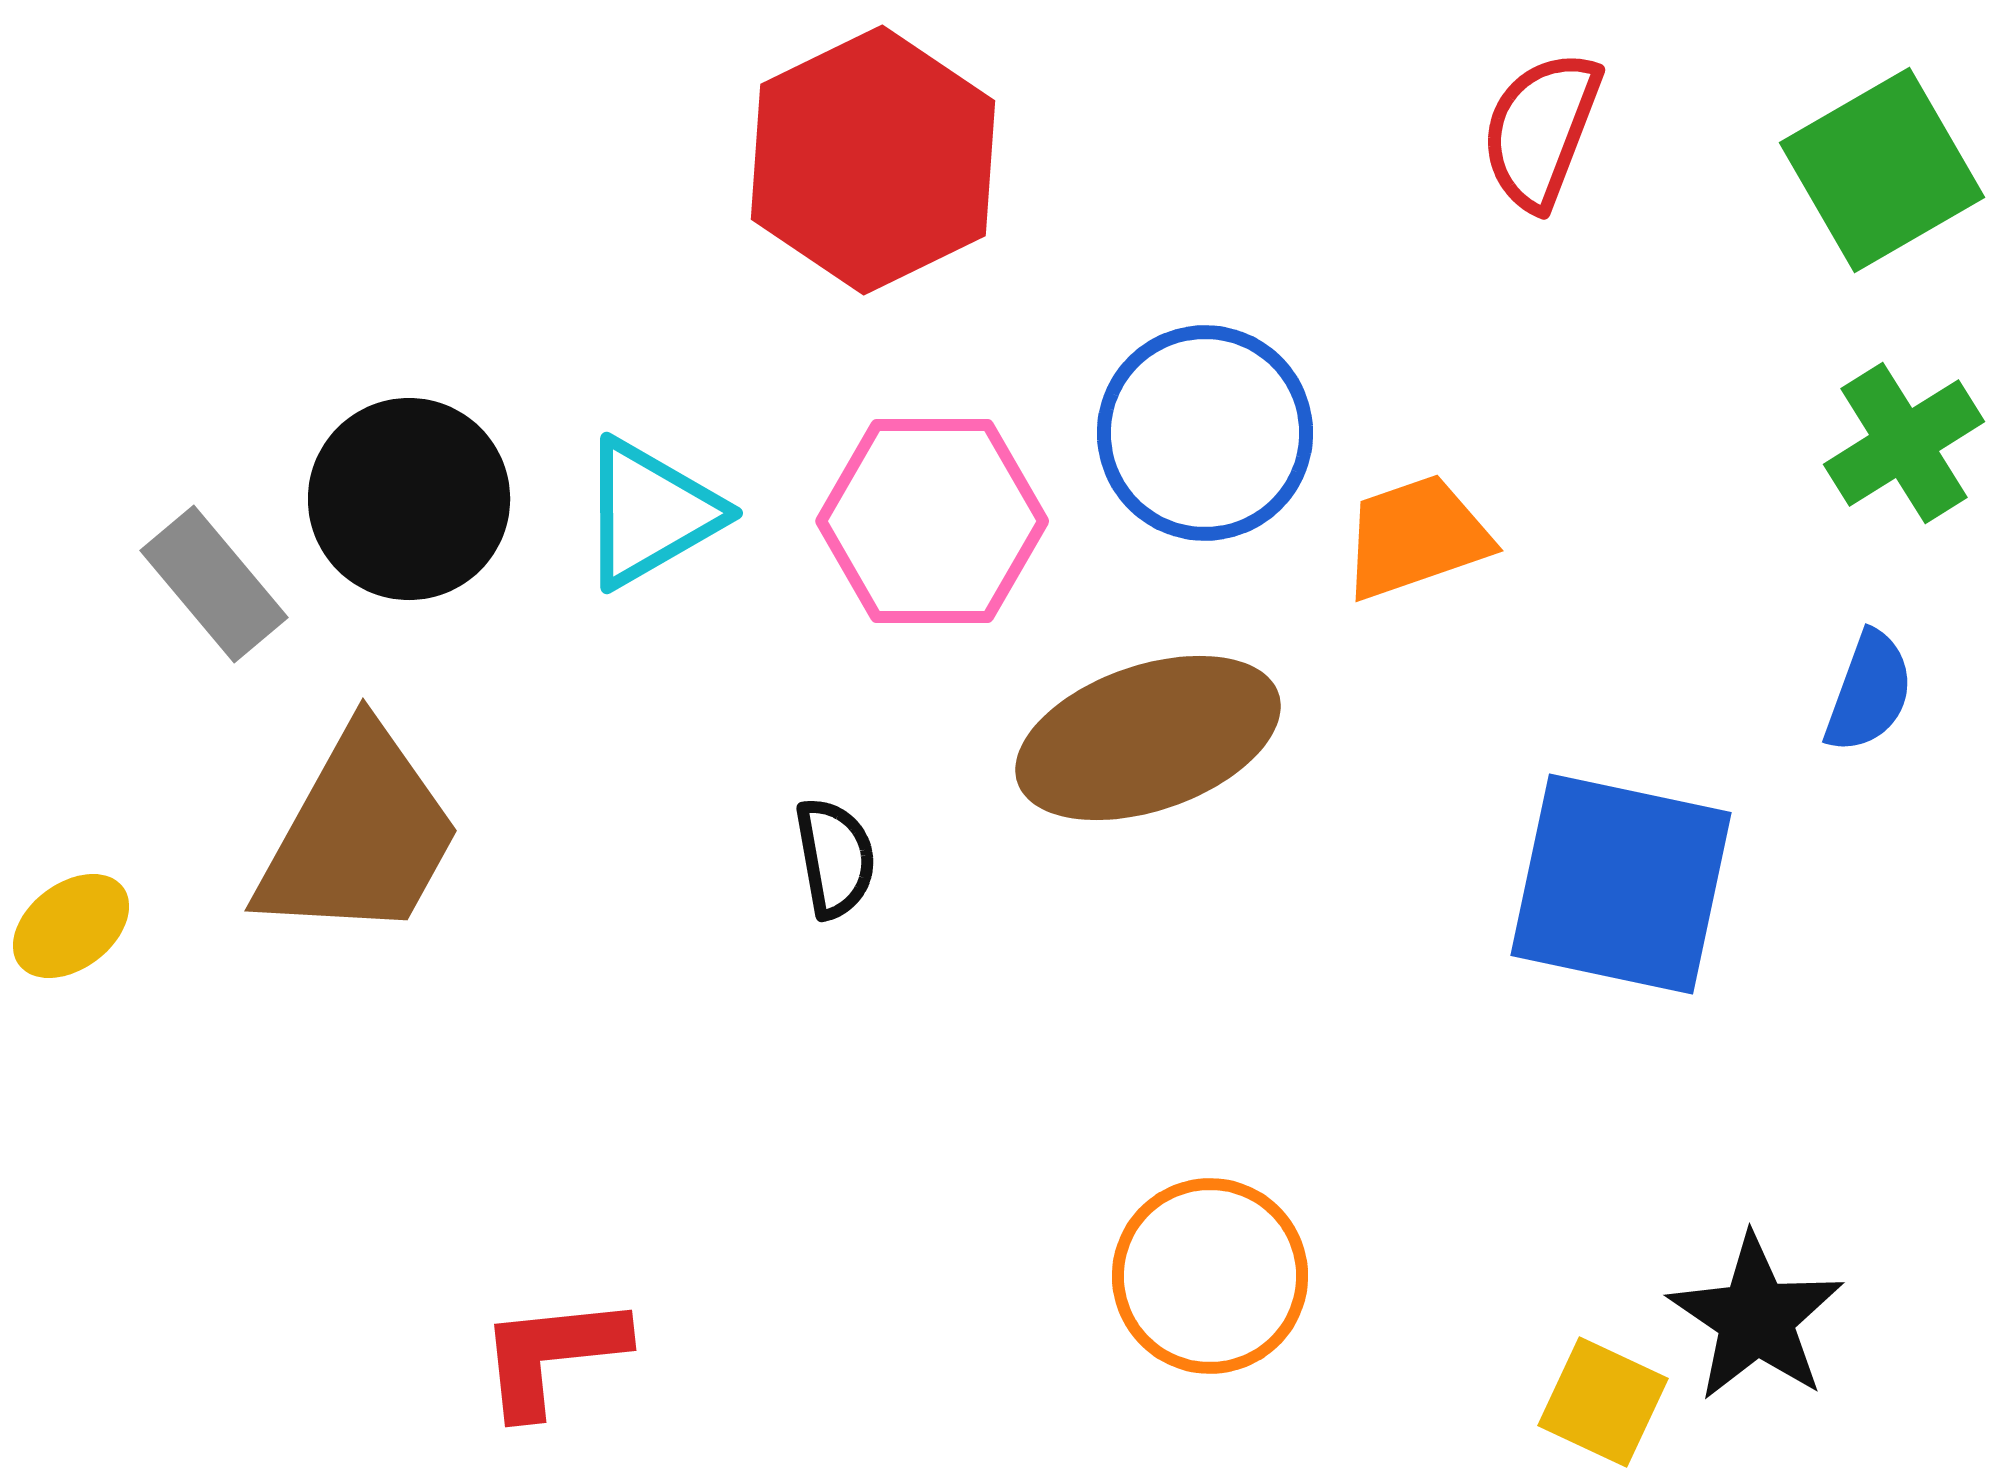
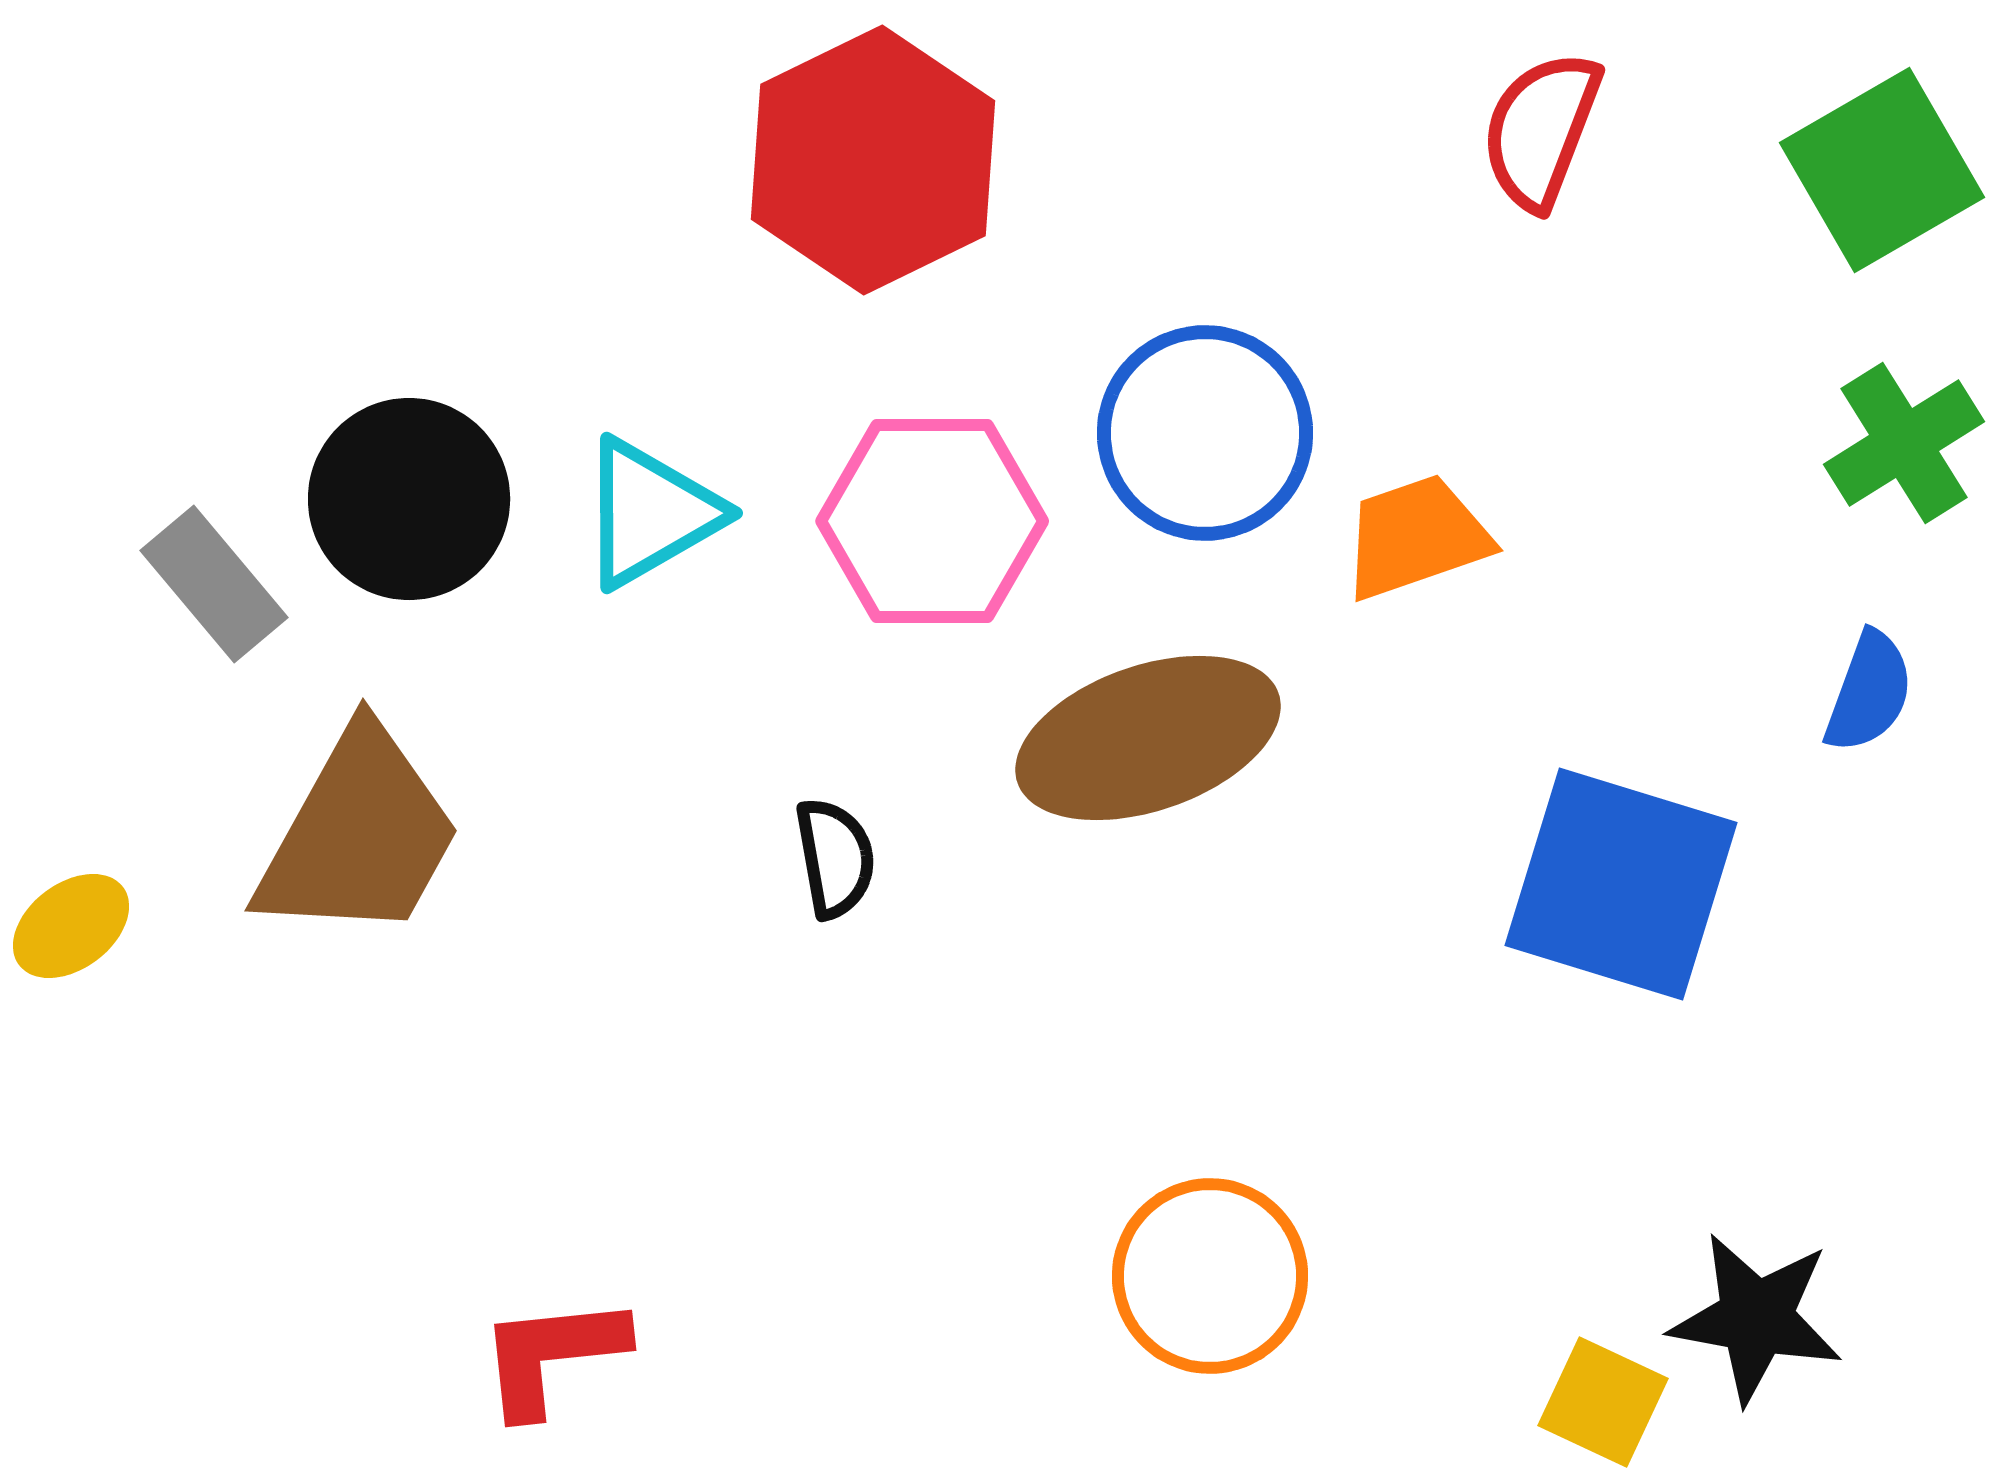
blue square: rotated 5 degrees clockwise
black star: rotated 24 degrees counterclockwise
